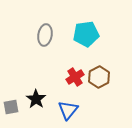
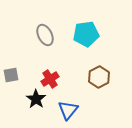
gray ellipse: rotated 35 degrees counterclockwise
red cross: moved 25 px left, 2 px down
gray square: moved 32 px up
